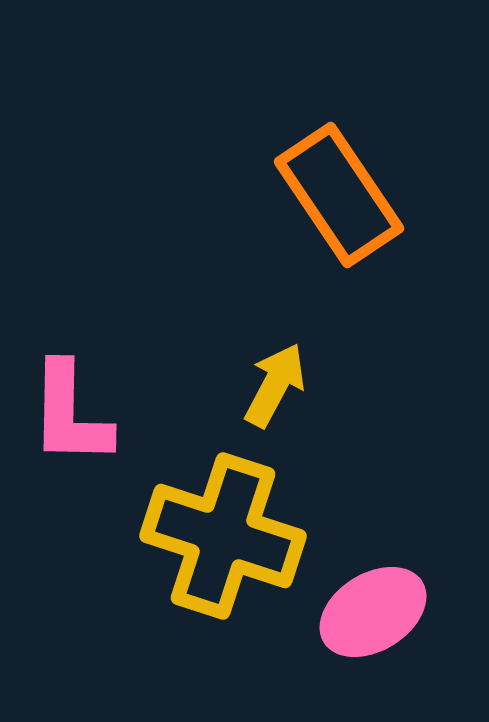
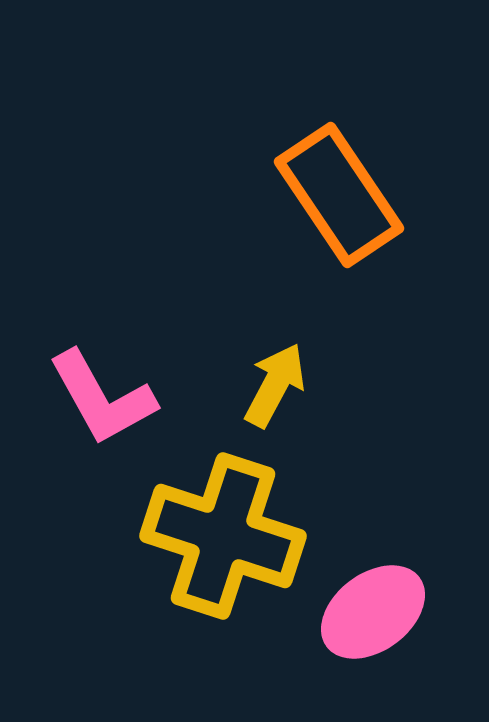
pink L-shape: moved 32 px right, 16 px up; rotated 30 degrees counterclockwise
pink ellipse: rotated 5 degrees counterclockwise
